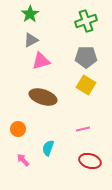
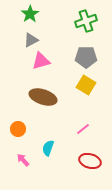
pink line: rotated 24 degrees counterclockwise
